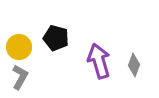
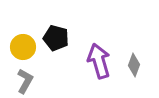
yellow circle: moved 4 px right
gray L-shape: moved 5 px right, 4 px down
